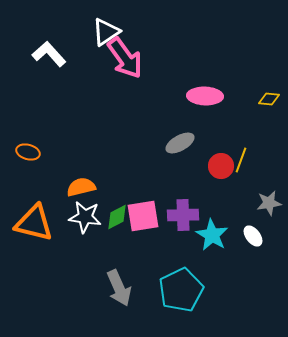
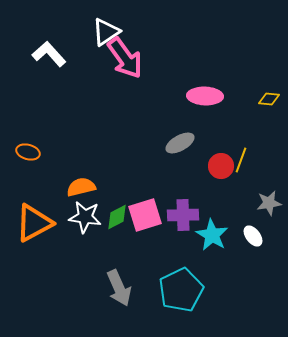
pink square: moved 2 px right, 1 px up; rotated 8 degrees counterclockwise
orange triangle: rotated 42 degrees counterclockwise
